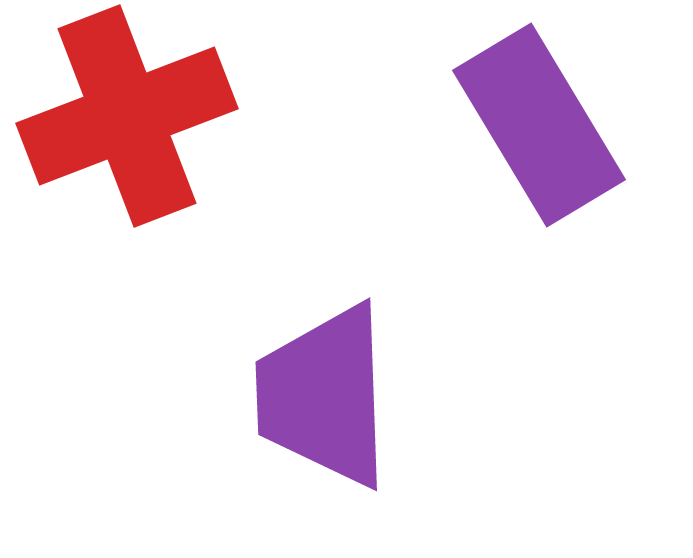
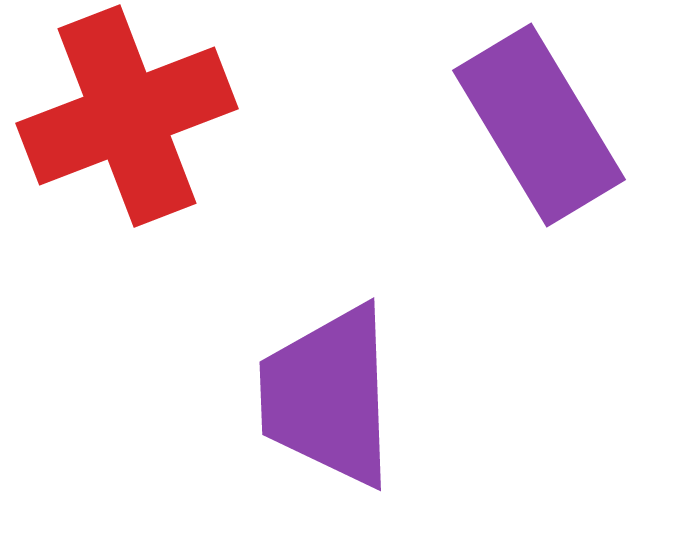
purple trapezoid: moved 4 px right
